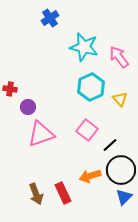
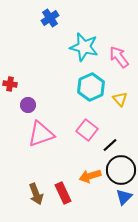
red cross: moved 5 px up
purple circle: moved 2 px up
